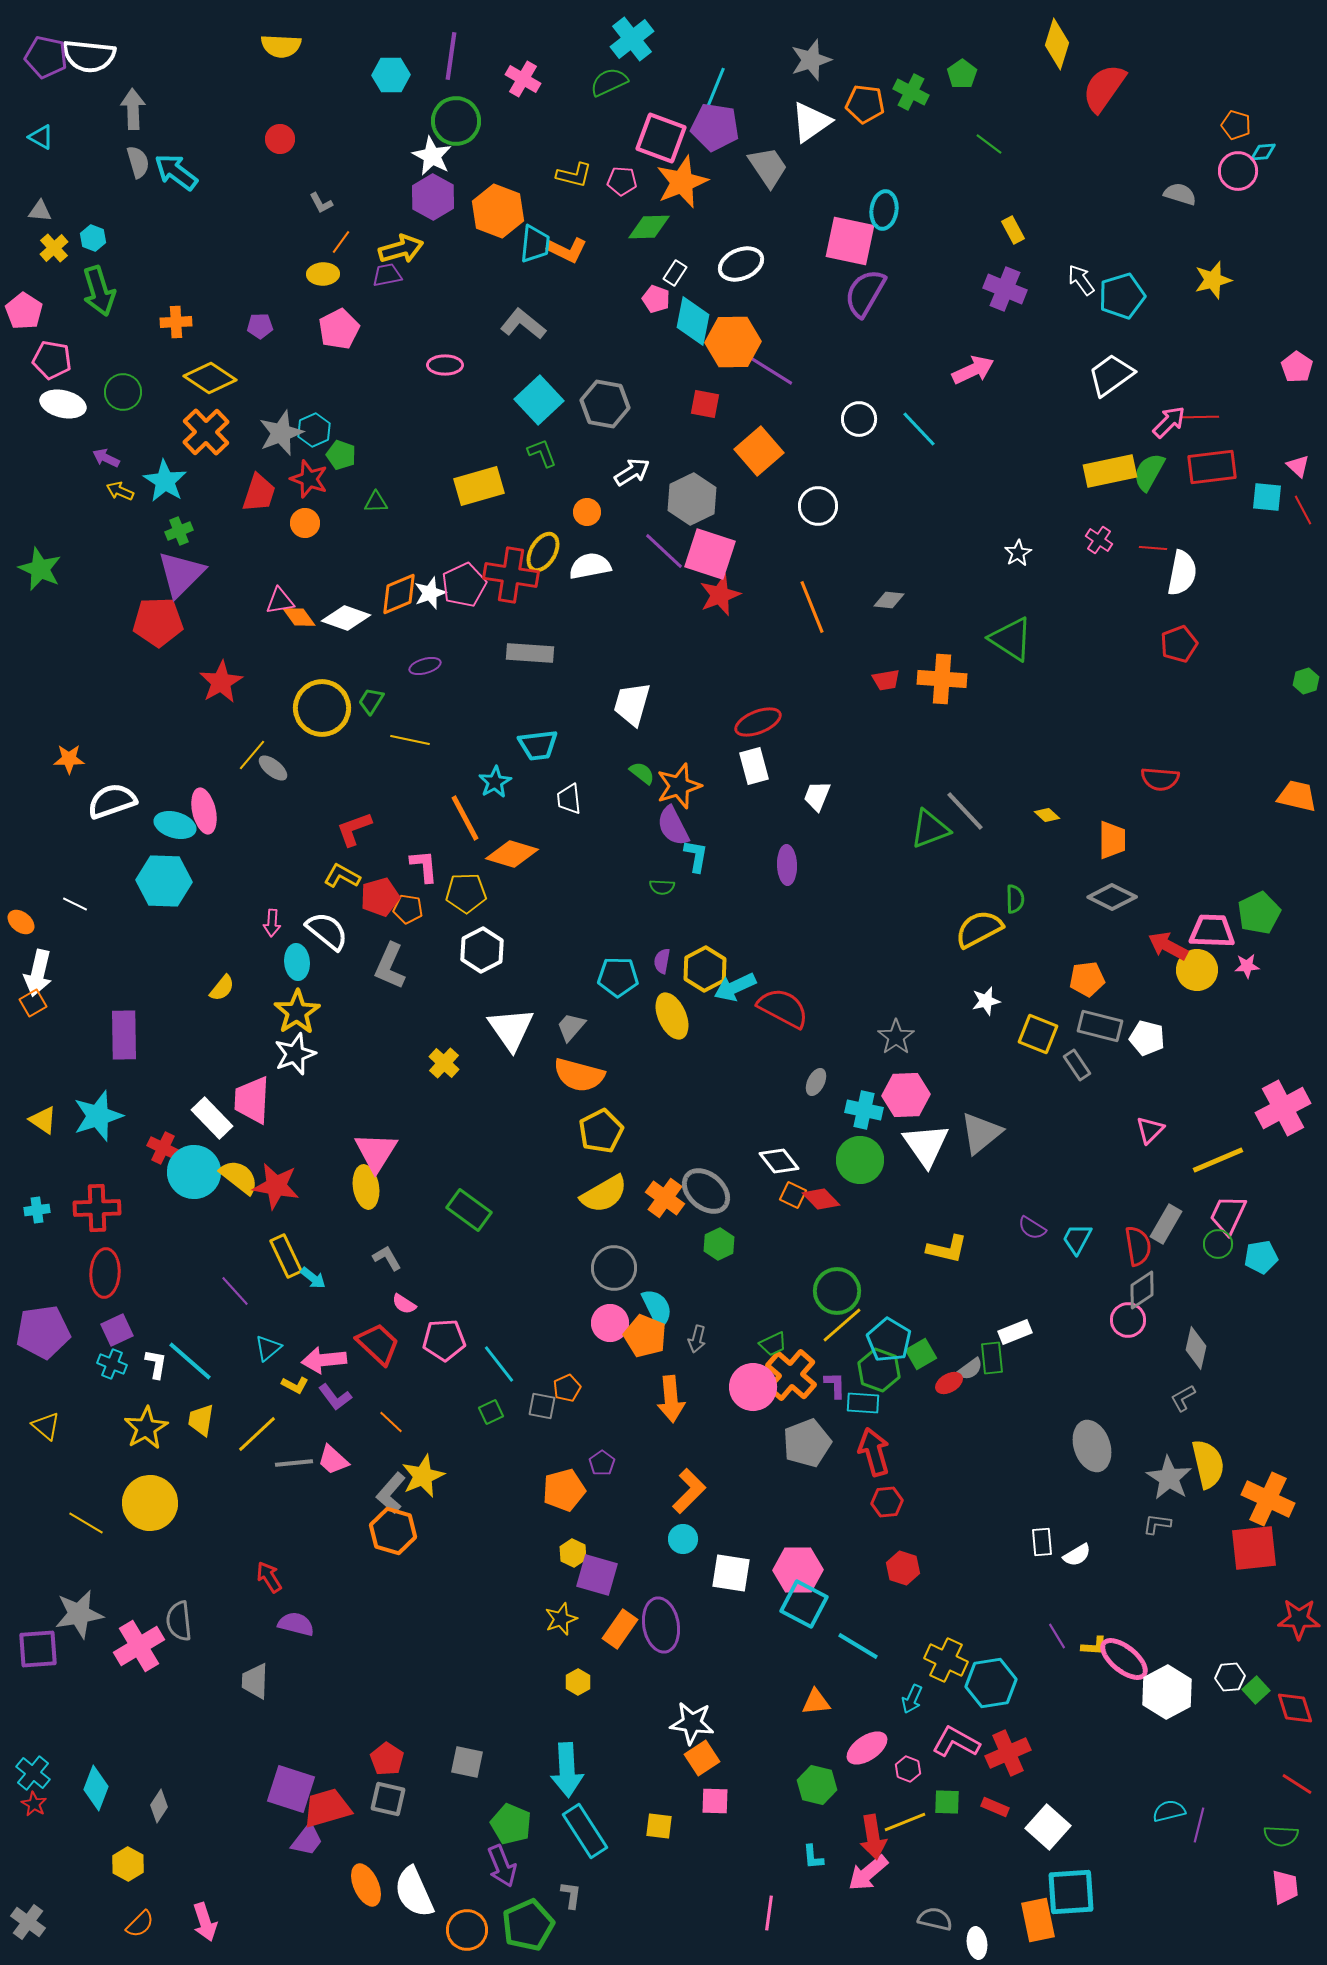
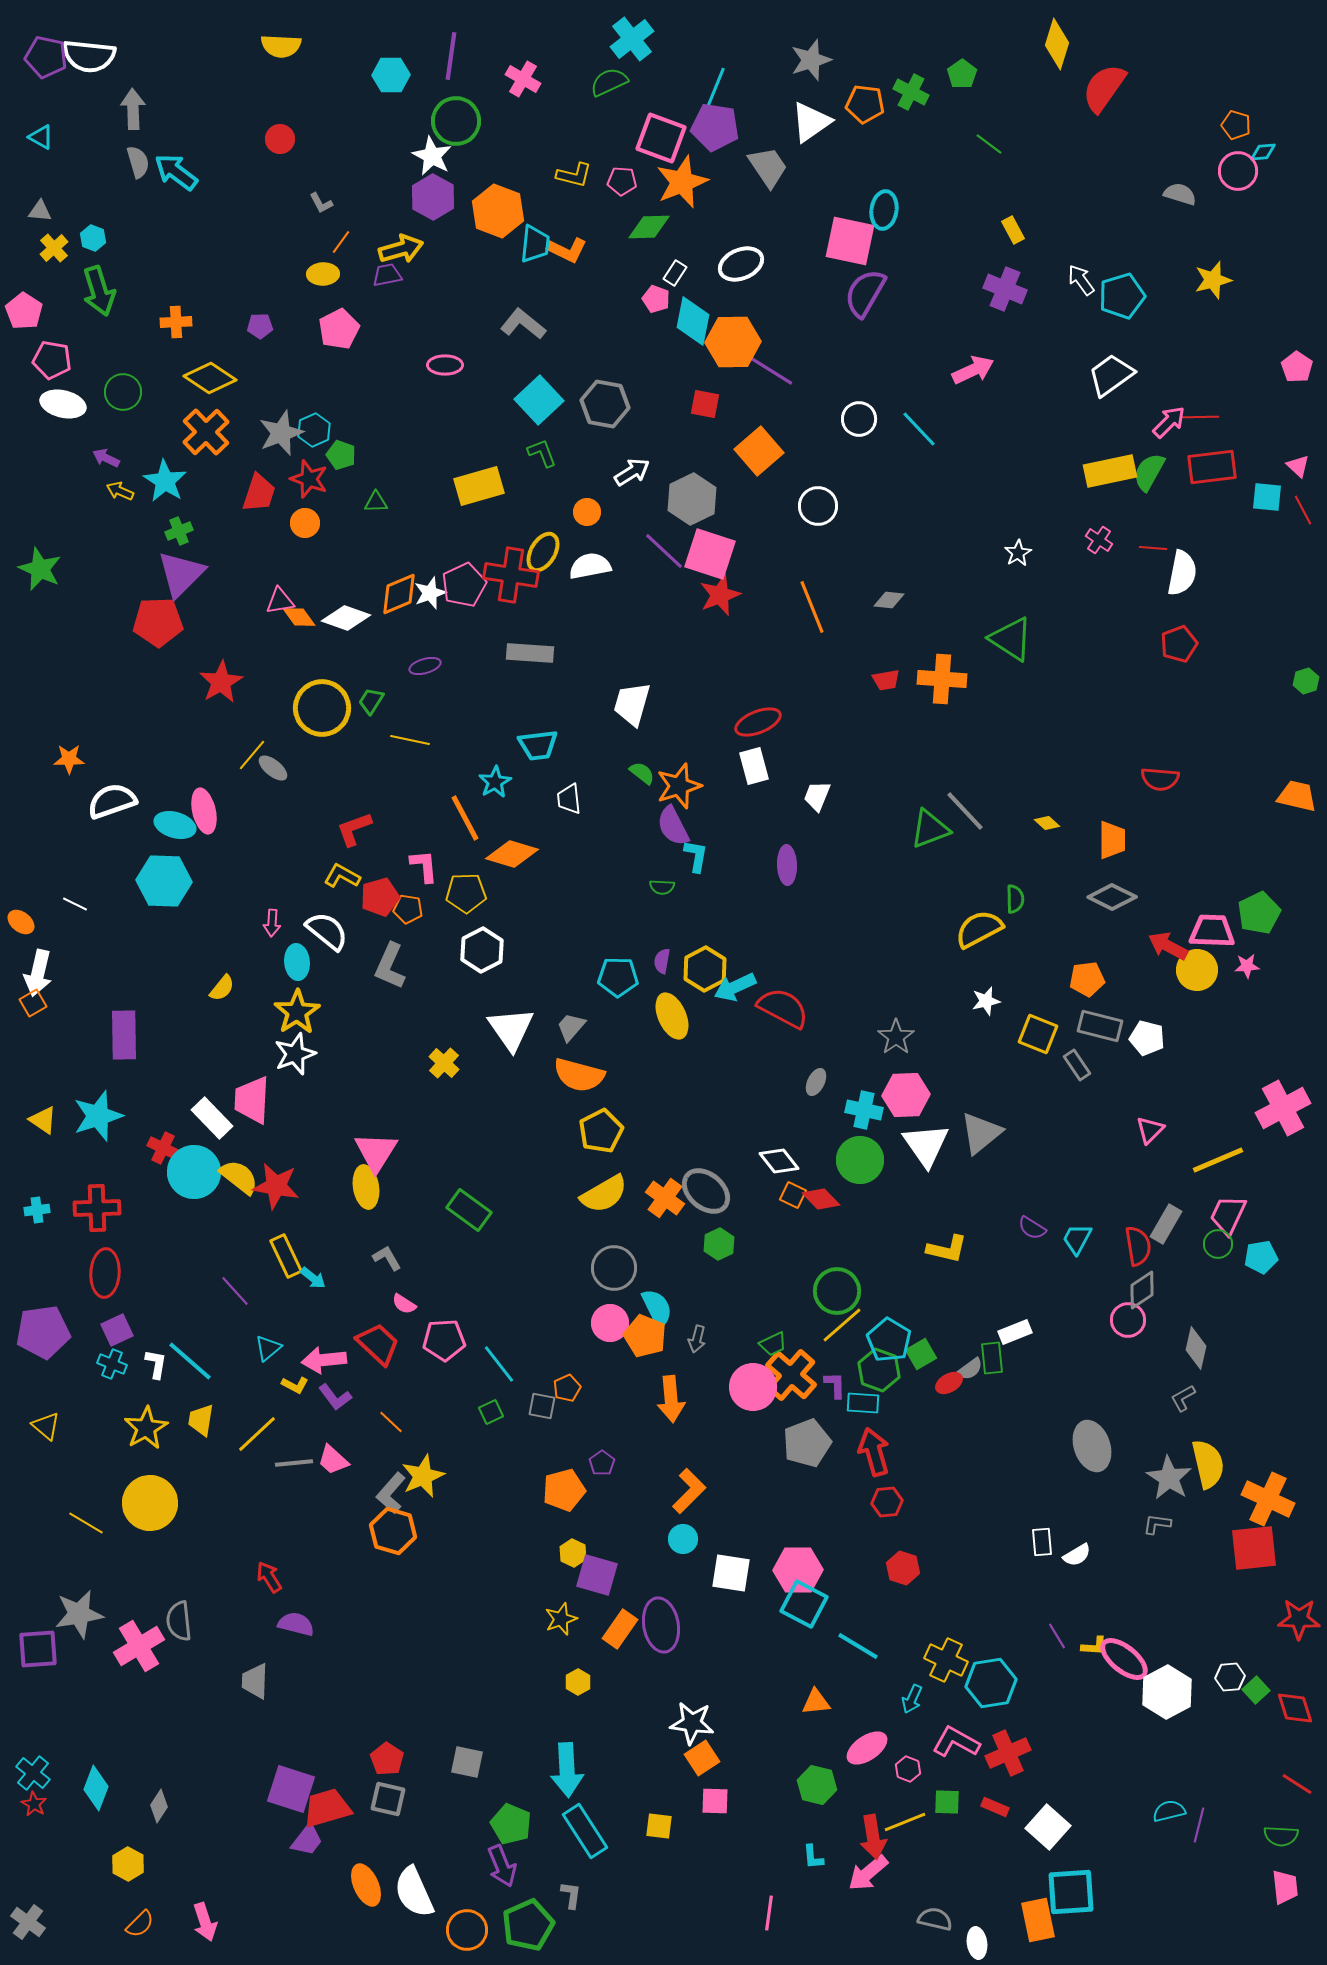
yellow diamond at (1047, 815): moved 8 px down
